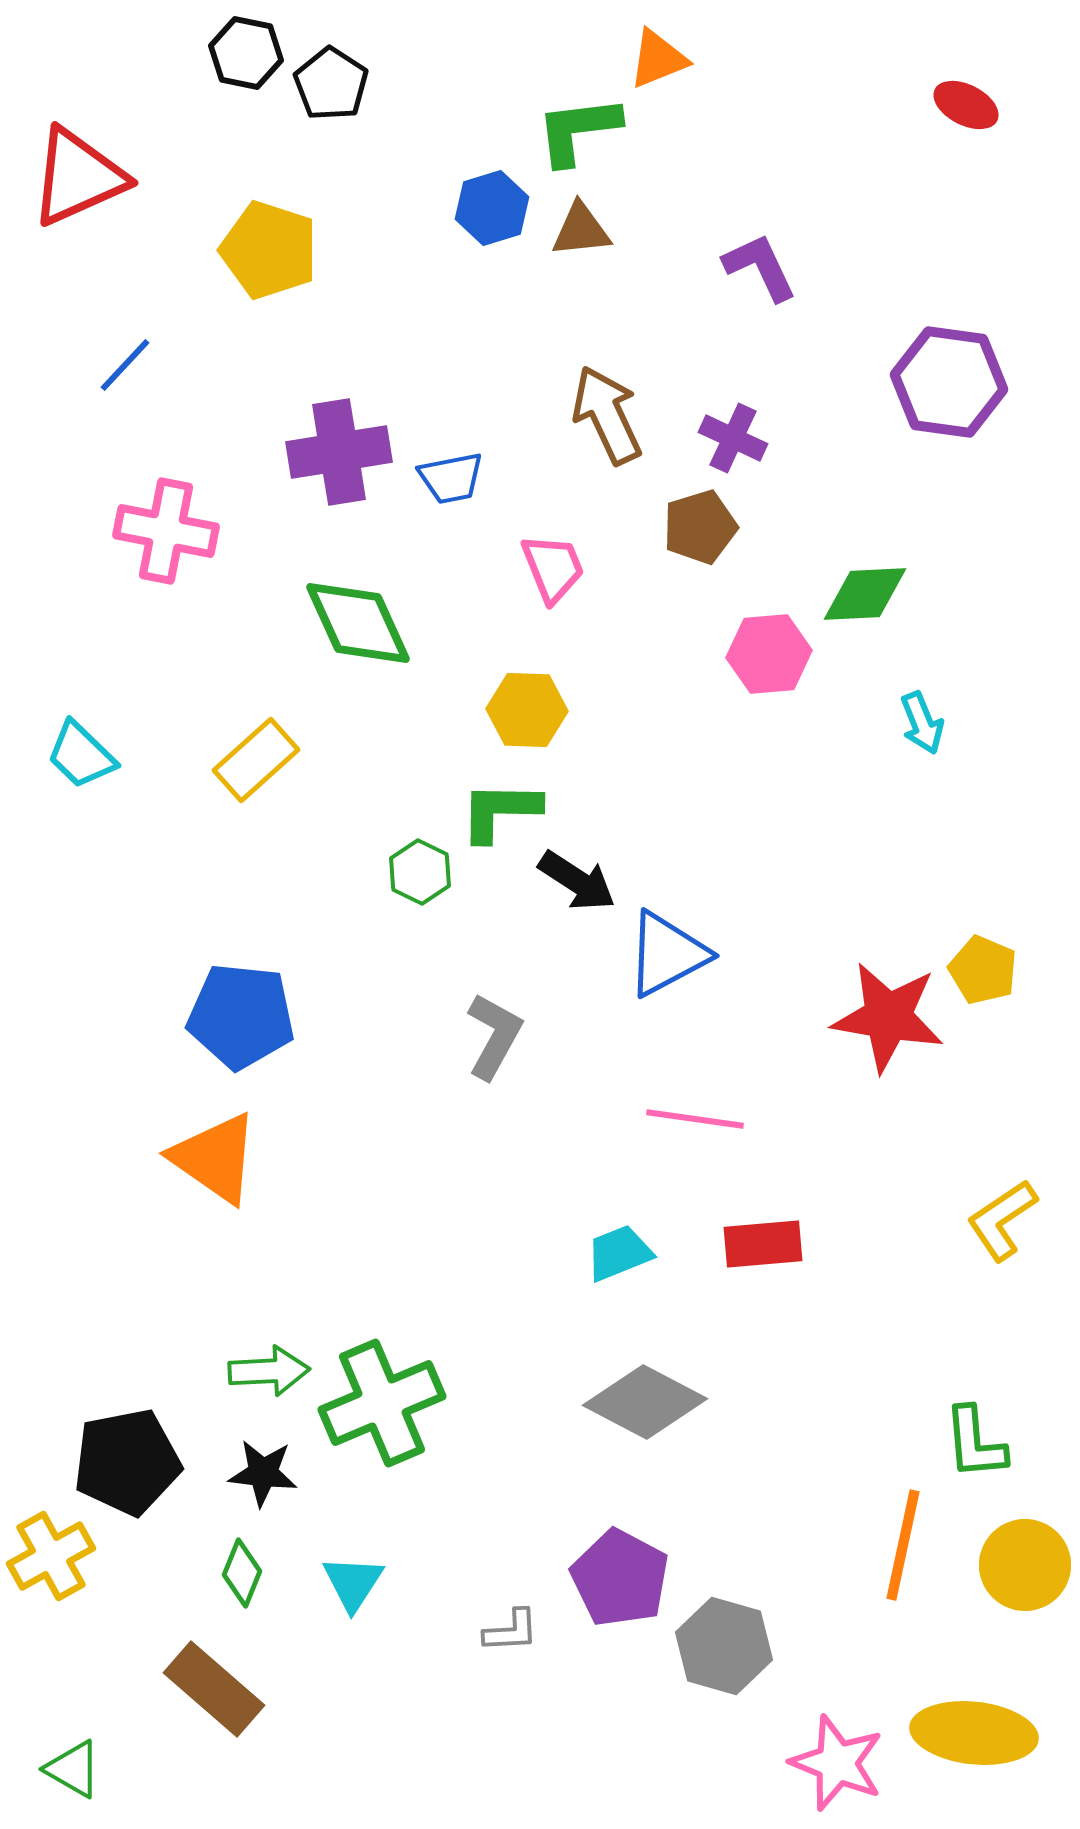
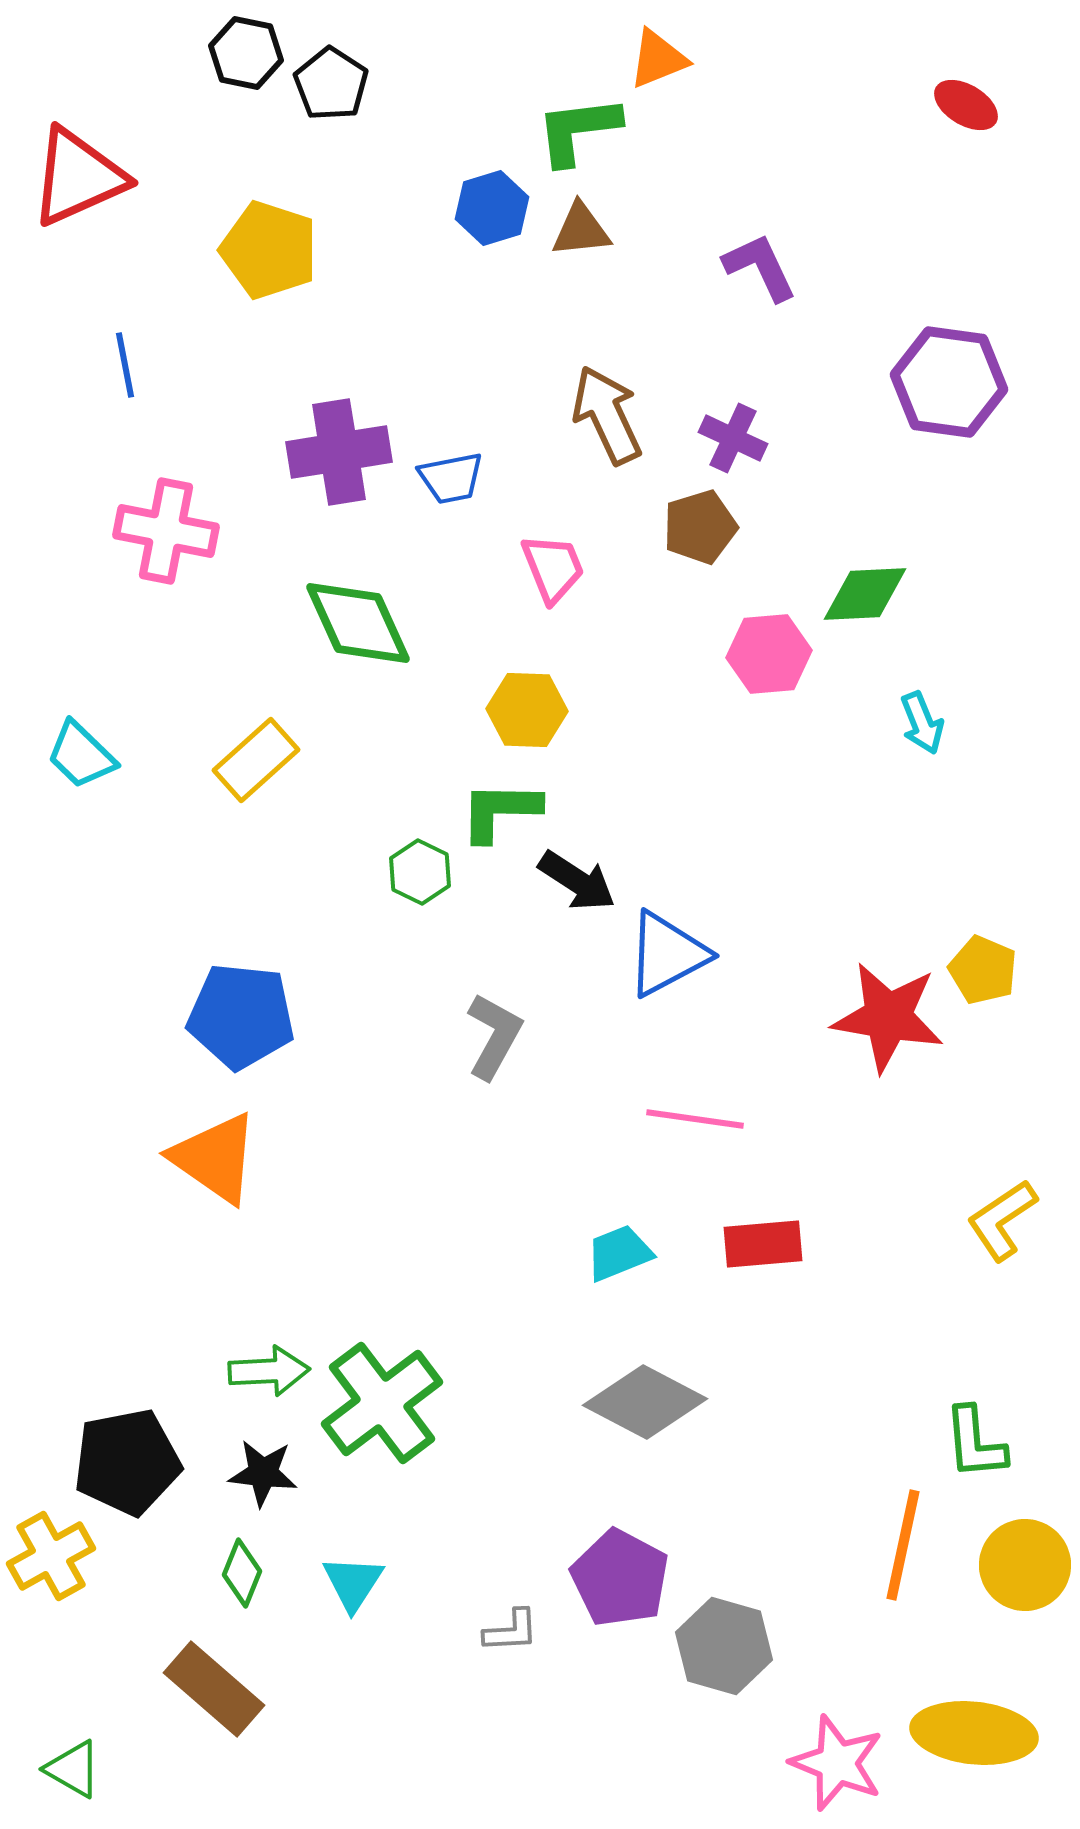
red ellipse at (966, 105): rotated 4 degrees clockwise
blue line at (125, 365): rotated 54 degrees counterclockwise
green cross at (382, 1403): rotated 14 degrees counterclockwise
